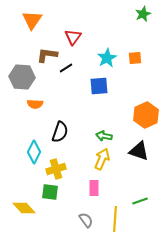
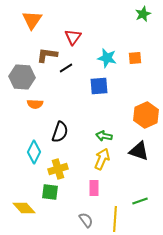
cyan star: rotated 30 degrees counterclockwise
yellow cross: moved 2 px right
